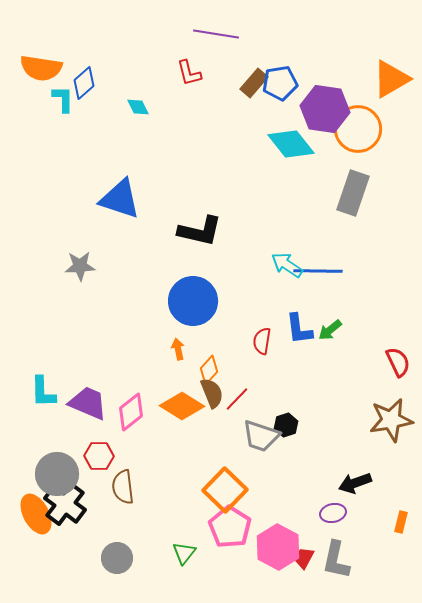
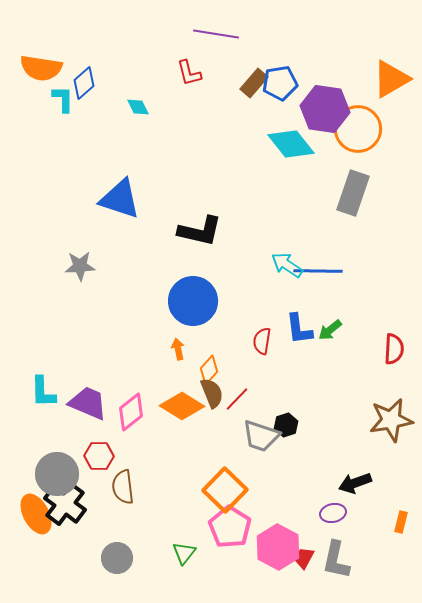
red semicircle at (398, 362): moved 4 px left, 13 px up; rotated 28 degrees clockwise
